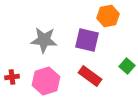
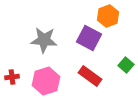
orange hexagon: rotated 10 degrees counterclockwise
purple square: moved 2 px right, 2 px up; rotated 15 degrees clockwise
green square: moved 1 px left, 1 px up
